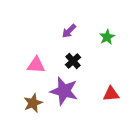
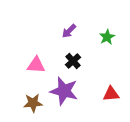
brown star: rotated 18 degrees clockwise
